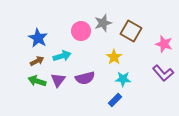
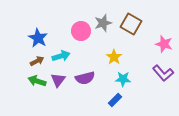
brown square: moved 7 px up
cyan arrow: moved 1 px left
